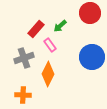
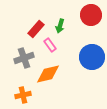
red circle: moved 1 px right, 2 px down
green arrow: rotated 32 degrees counterclockwise
orange diamond: rotated 50 degrees clockwise
orange cross: rotated 14 degrees counterclockwise
